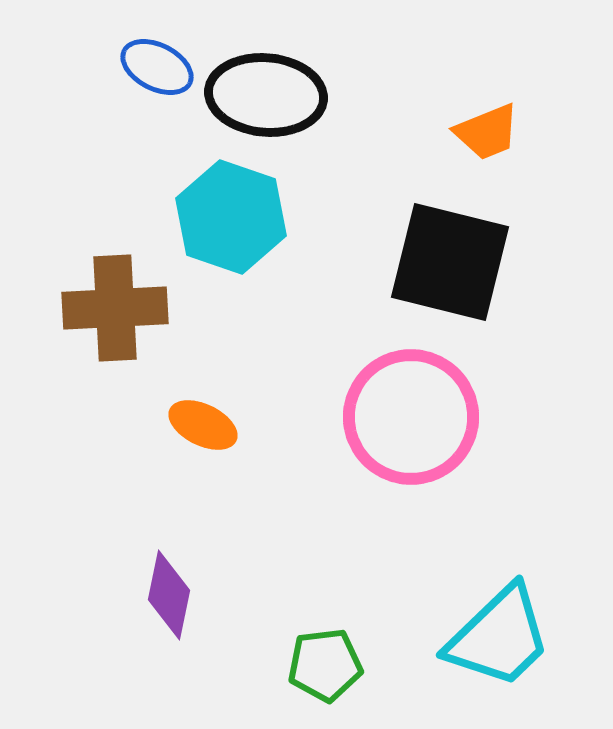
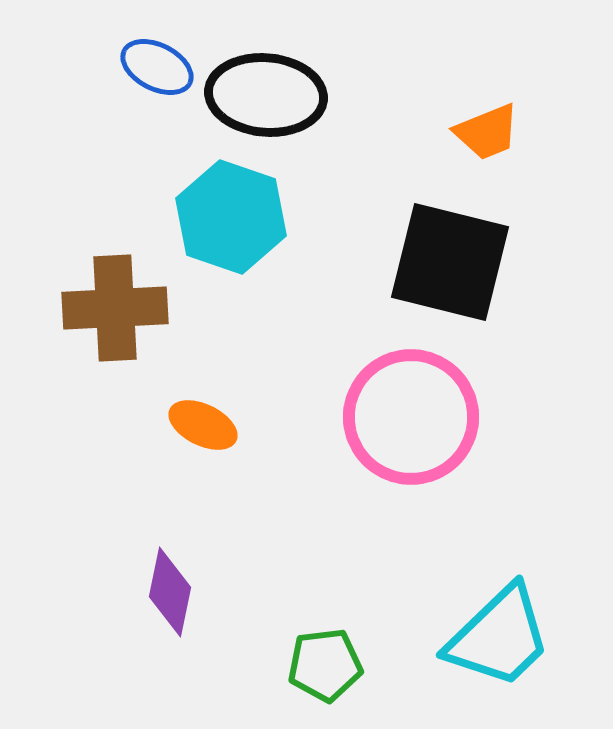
purple diamond: moved 1 px right, 3 px up
